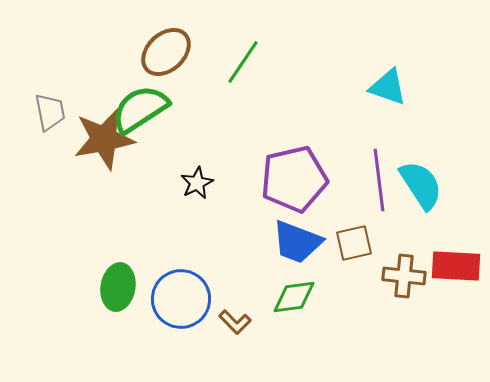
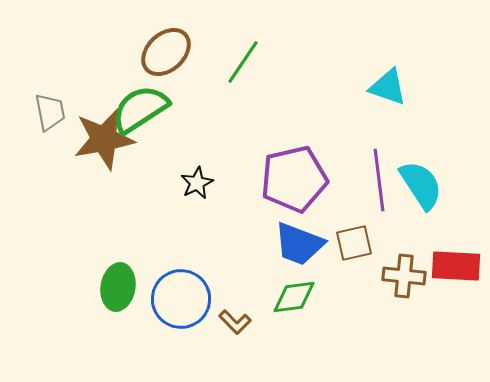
blue trapezoid: moved 2 px right, 2 px down
